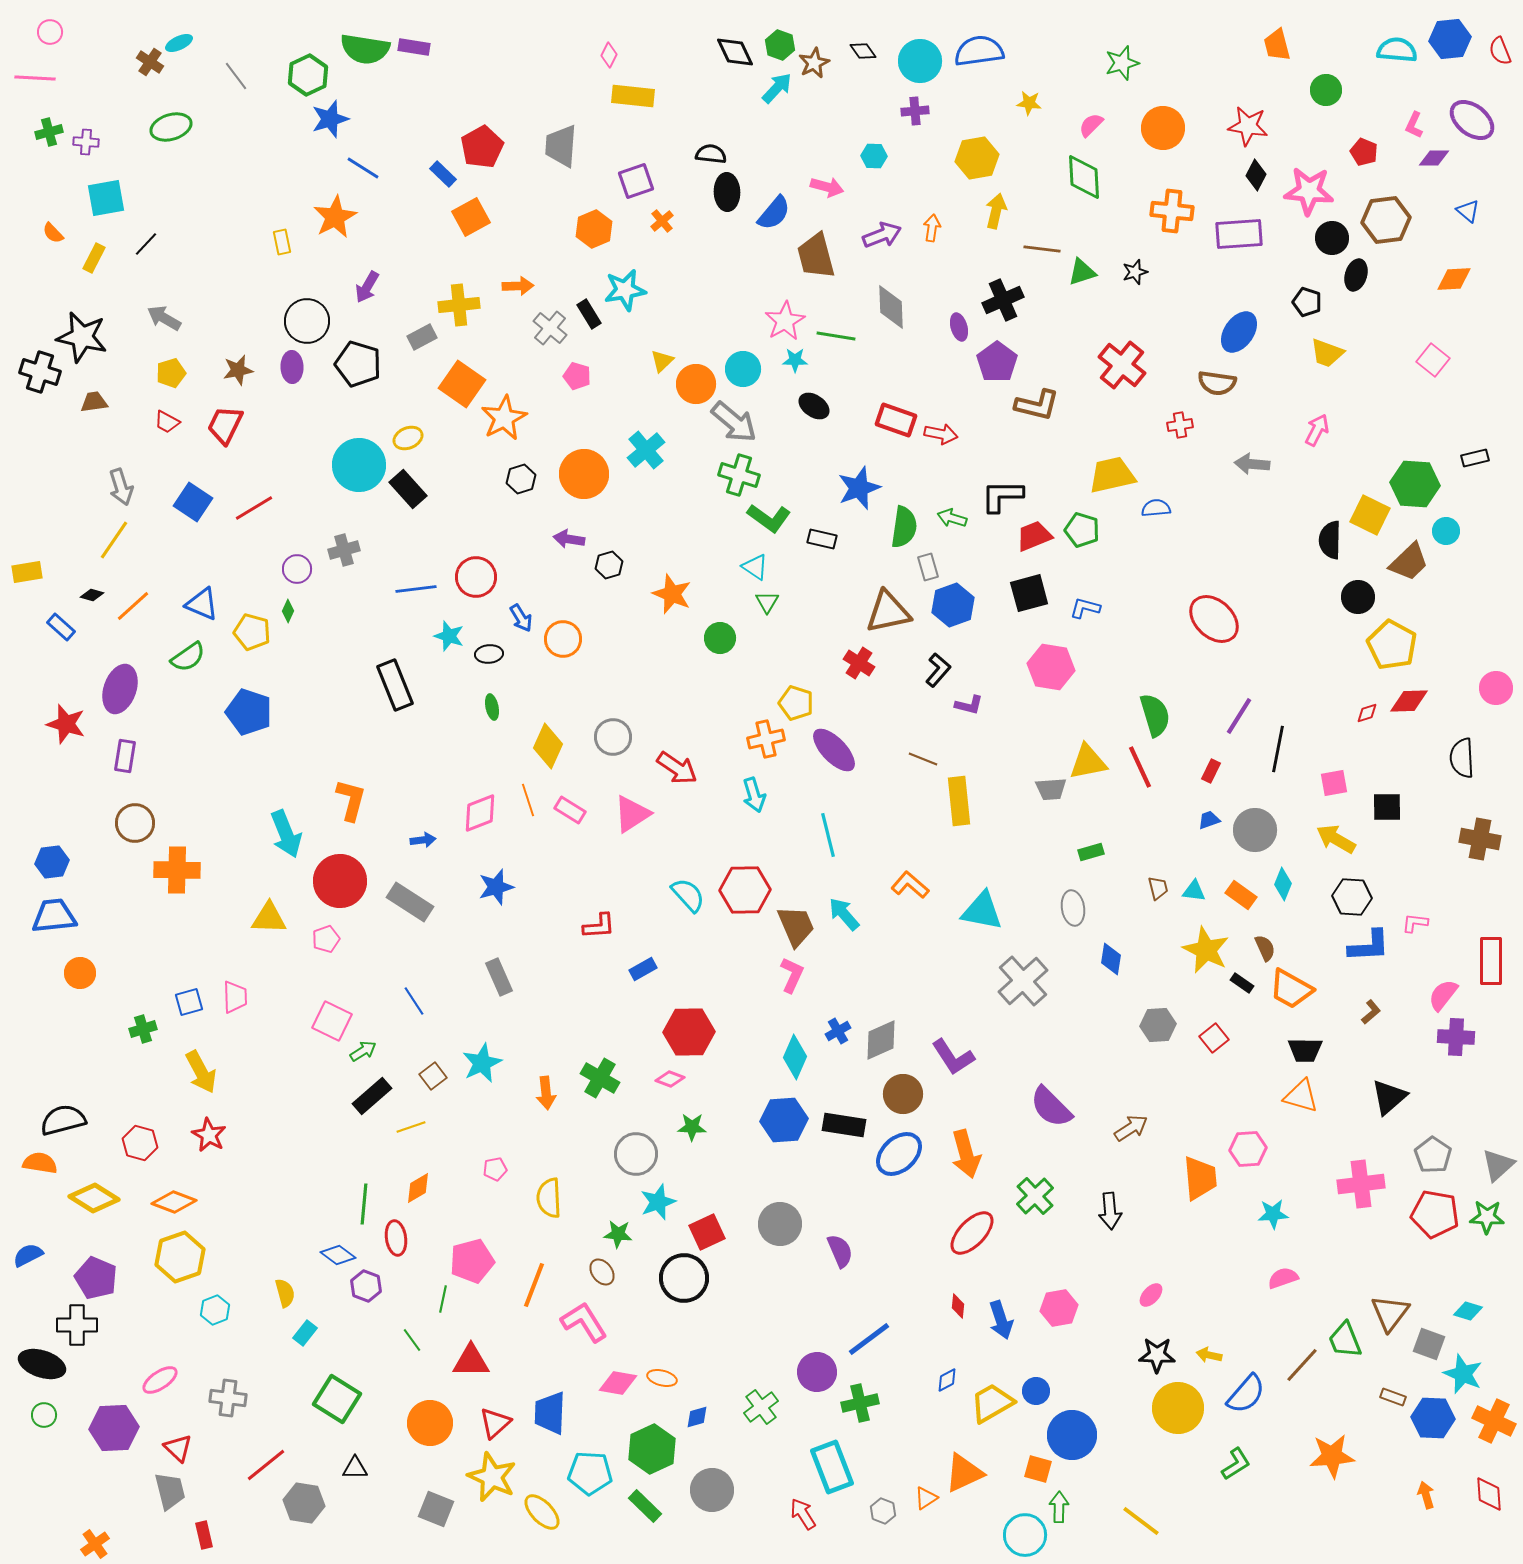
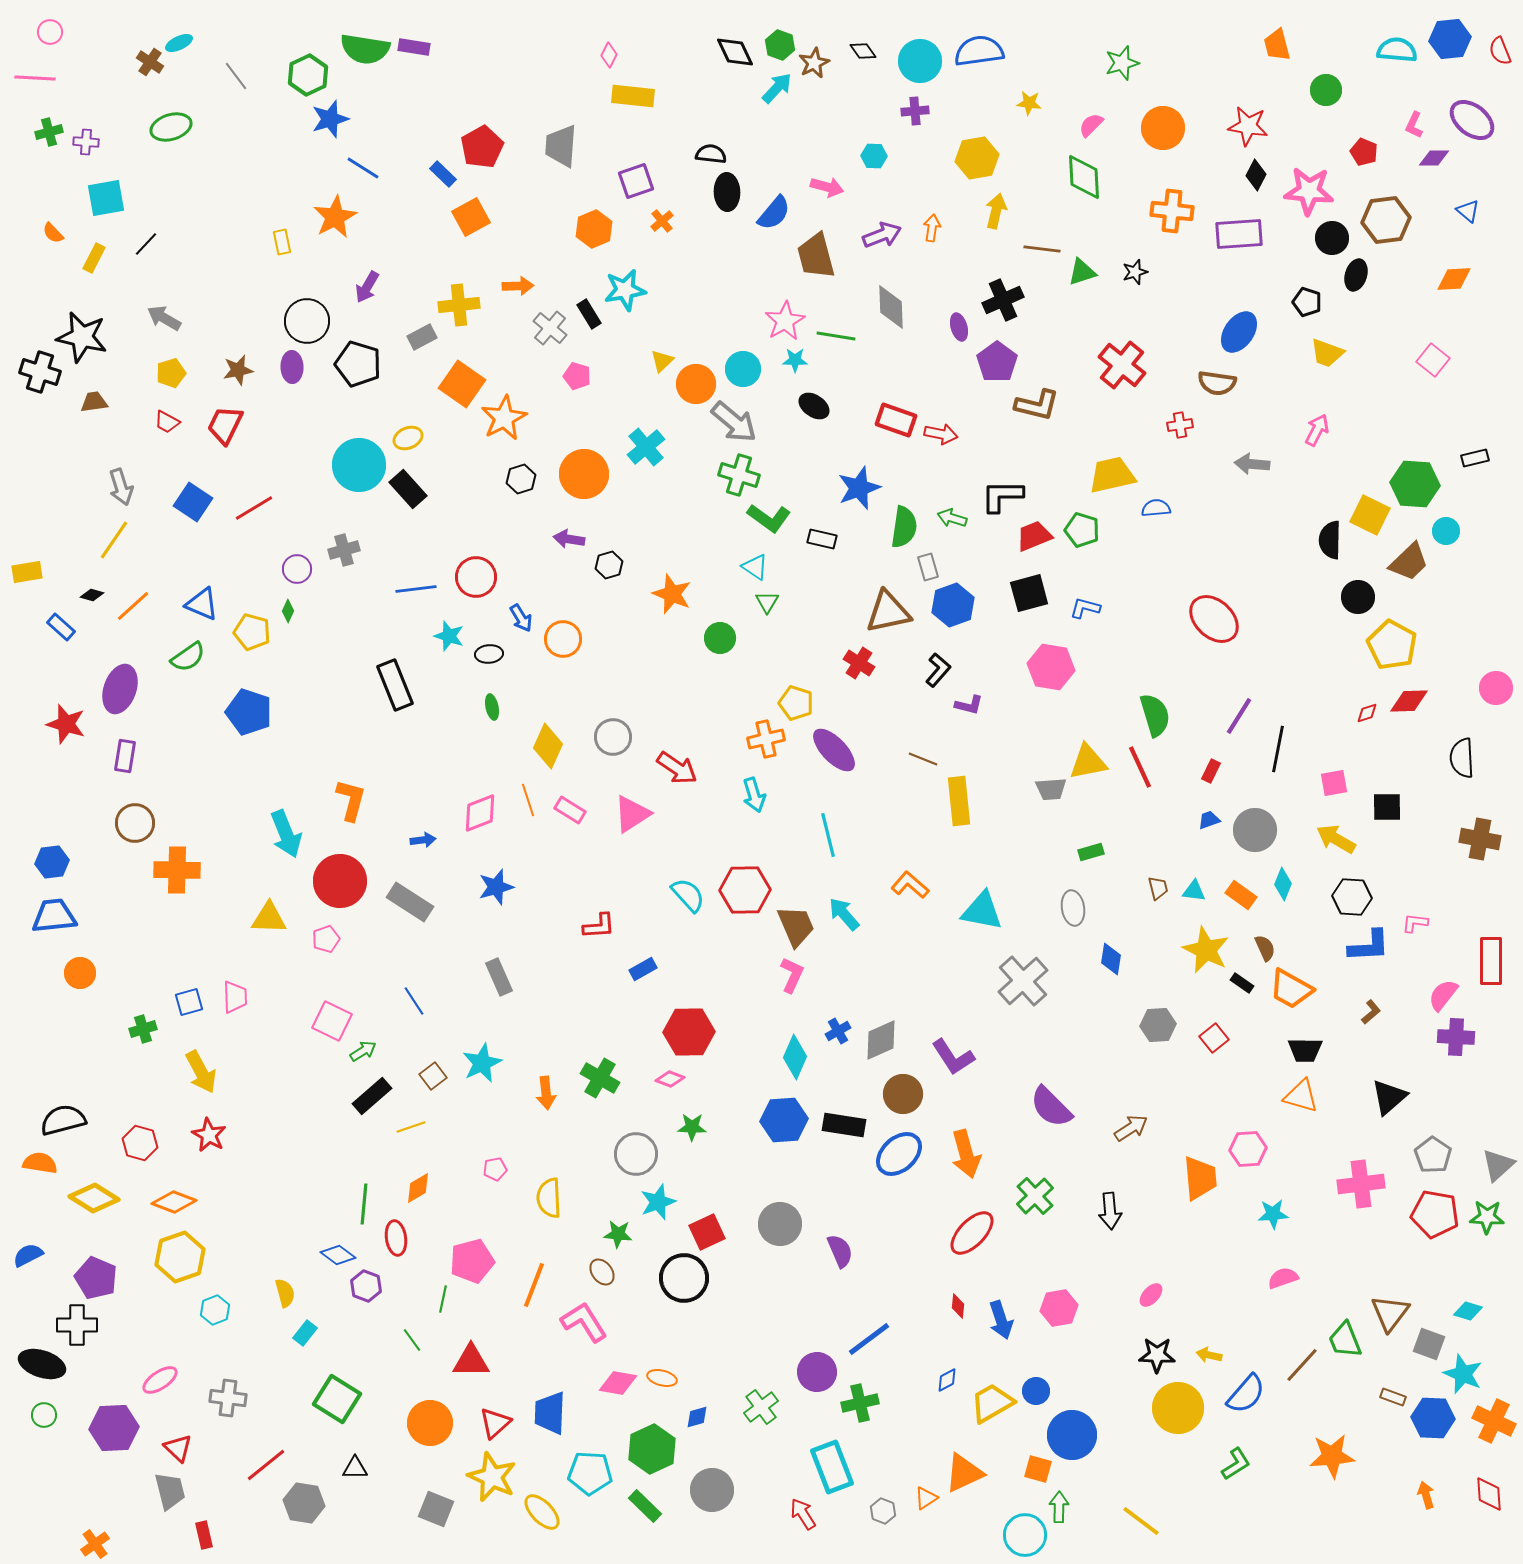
cyan cross at (646, 450): moved 3 px up
